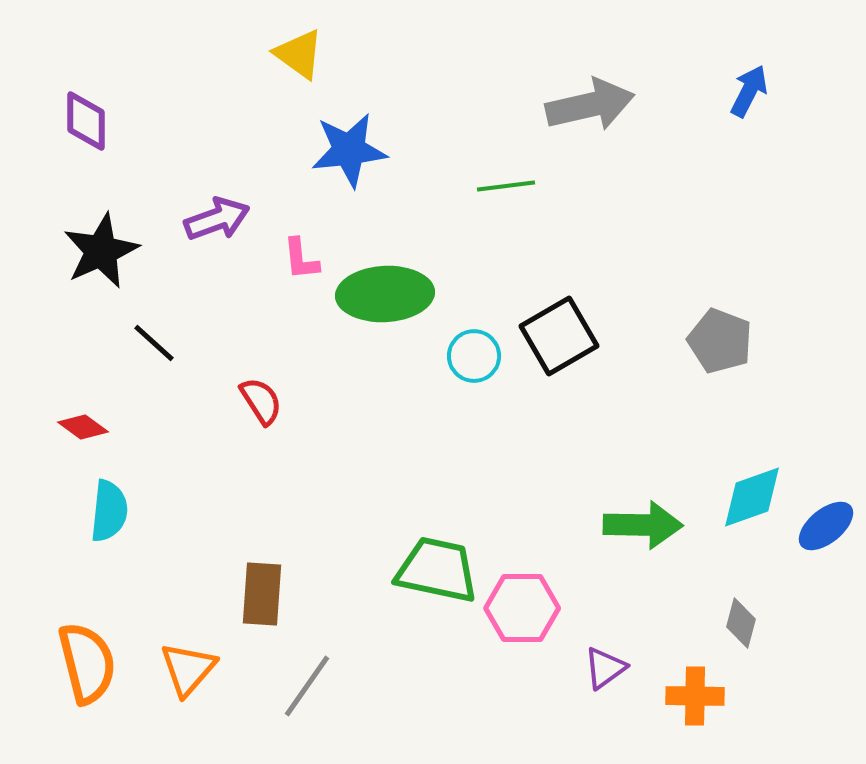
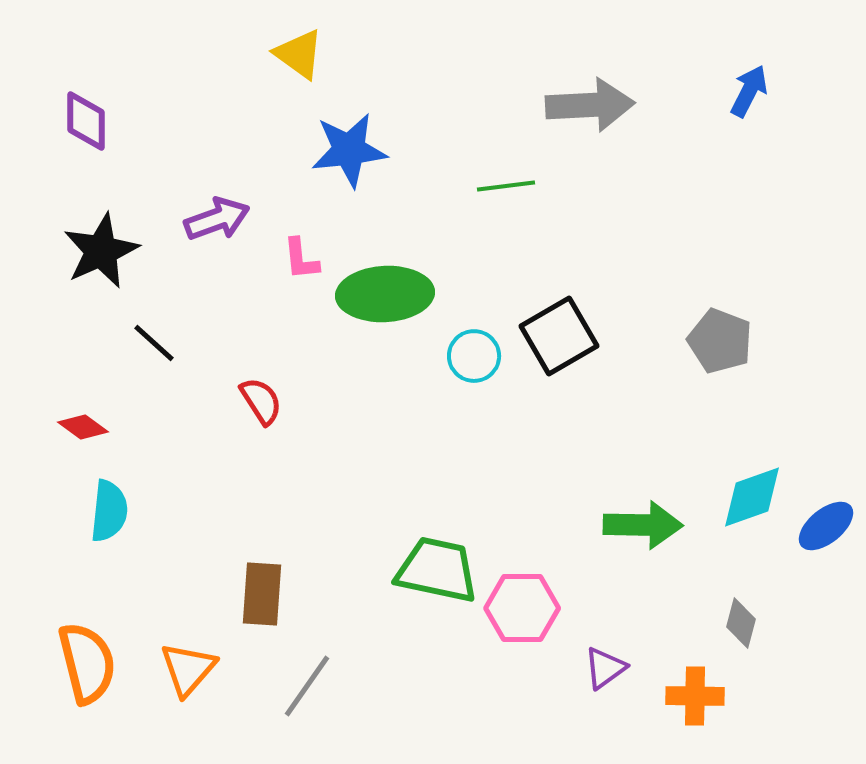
gray arrow: rotated 10 degrees clockwise
